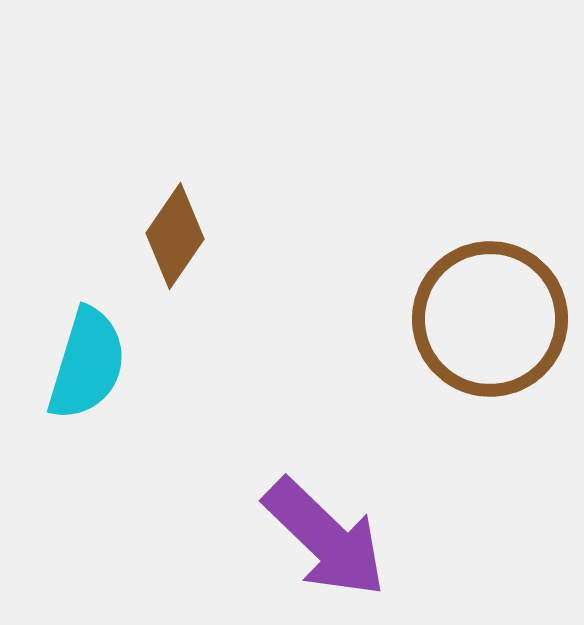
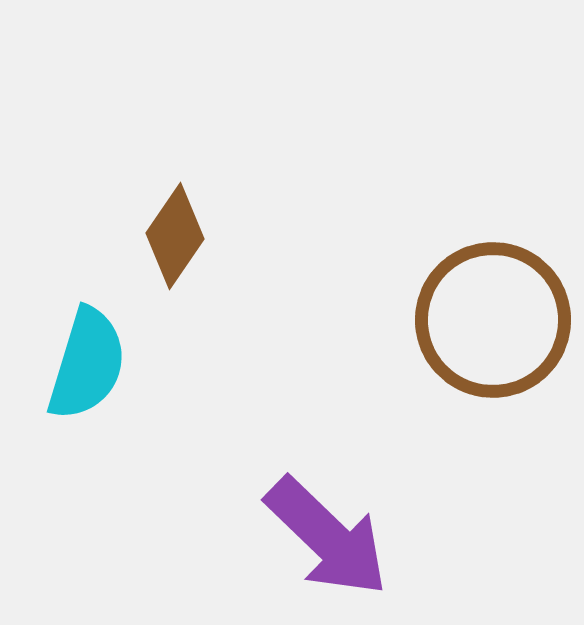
brown circle: moved 3 px right, 1 px down
purple arrow: moved 2 px right, 1 px up
